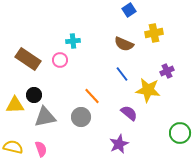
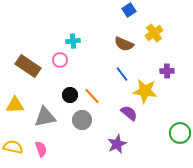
yellow cross: rotated 24 degrees counterclockwise
brown rectangle: moved 7 px down
purple cross: rotated 24 degrees clockwise
yellow star: moved 3 px left, 1 px down
black circle: moved 36 px right
gray circle: moved 1 px right, 3 px down
purple star: moved 2 px left
